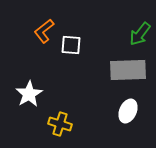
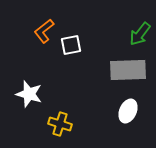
white square: rotated 15 degrees counterclockwise
white star: rotated 24 degrees counterclockwise
